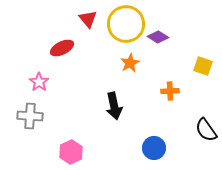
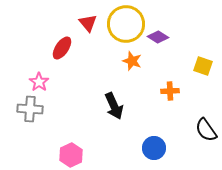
red triangle: moved 4 px down
red ellipse: rotated 30 degrees counterclockwise
orange star: moved 2 px right, 2 px up; rotated 24 degrees counterclockwise
black arrow: rotated 12 degrees counterclockwise
gray cross: moved 7 px up
pink hexagon: moved 3 px down
